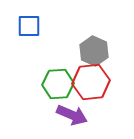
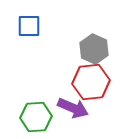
gray hexagon: moved 2 px up
green hexagon: moved 22 px left, 33 px down
purple arrow: moved 1 px right, 7 px up
